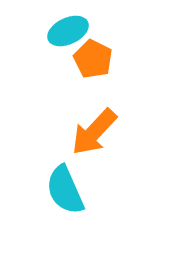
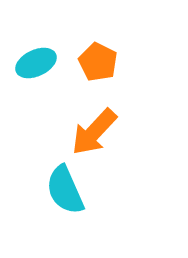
cyan ellipse: moved 32 px left, 32 px down
orange pentagon: moved 5 px right, 3 px down
